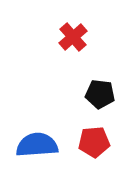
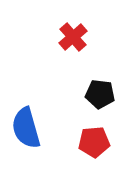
blue semicircle: moved 11 px left, 17 px up; rotated 102 degrees counterclockwise
